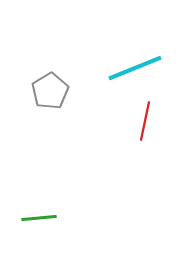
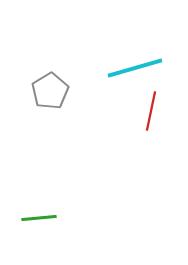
cyan line: rotated 6 degrees clockwise
red line: moved 6 px right, 10 px up
